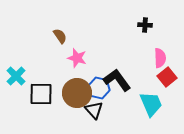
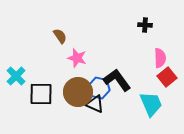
brown circle: moved 1 px right, 1 px up
black triangle: moved 1 px right, 6 px up; rotated 24 degrees counterclockwise
